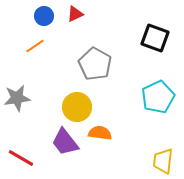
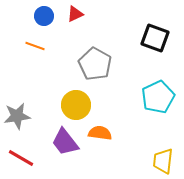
orange line: rotated 54 degrees clockwise
gray star: moved 18 px down
yellow circle: moved 1 px left, 2 px up
